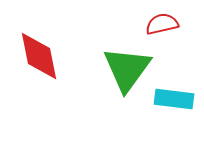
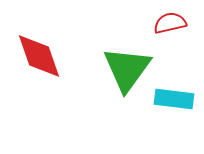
red semicircle: moved 8 px right, 1 px up
red diamond: rotated 8 degrees counterclockwise
